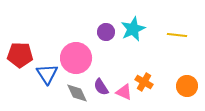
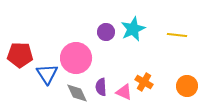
purple semicircle: rotated 30 degrees clockwise
